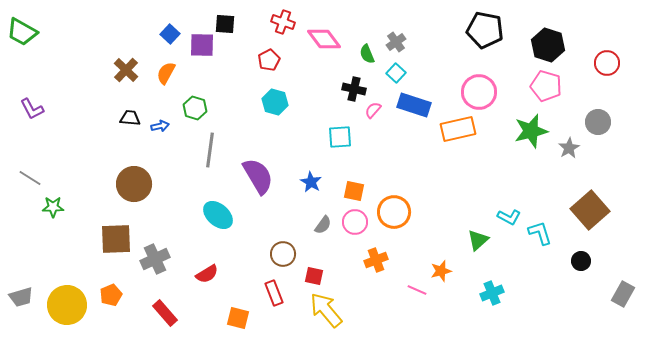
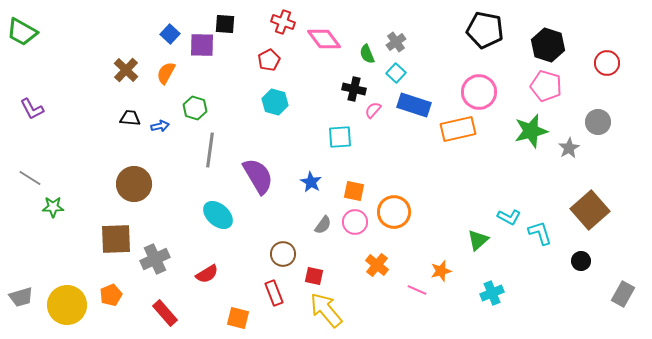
orange cross at (376, 260): moved 1 px right, 5 px down; rotated 30 degrees counterclockwise
